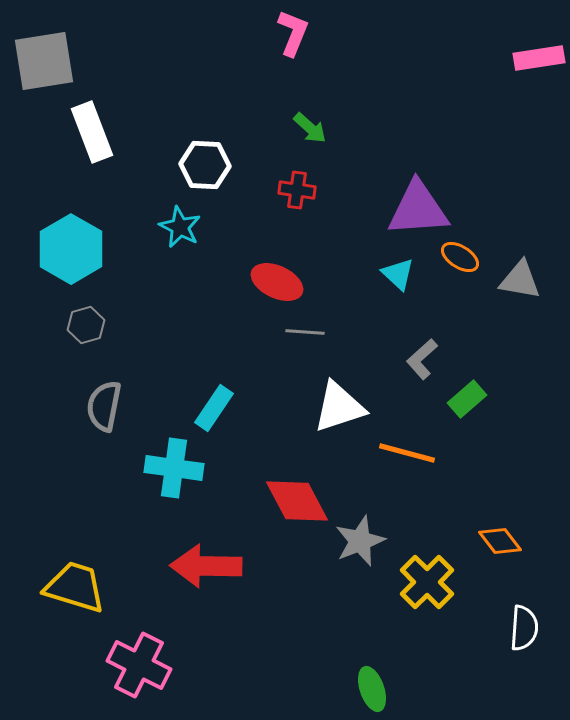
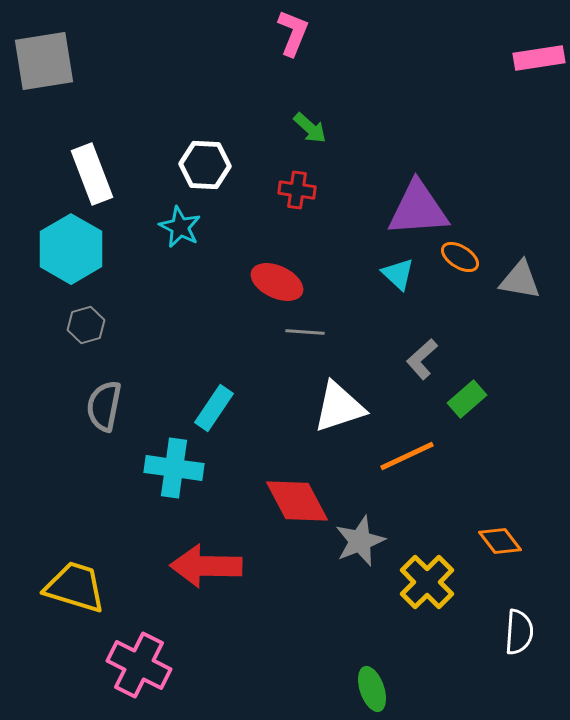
white rectangle: moved 42 px down
orange line: moved 3 px down; rotated 40 degrees counterclockwise
white semicircle: moved 5 px left, 4 px down
